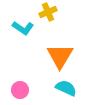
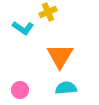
cyan semicircle: rotated 30 degrees counterclockwise
